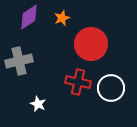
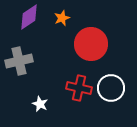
red cross: moved 1 px right, 6 px down
white star: moved 2 px right
